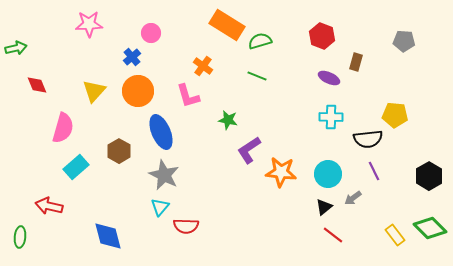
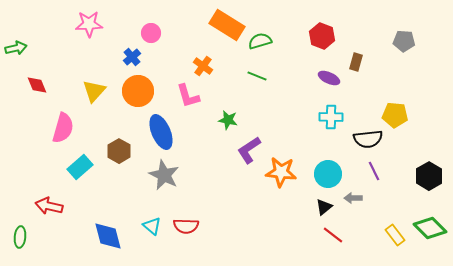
cyan rectangle: moved 4 px right
gray arrow: rotated 36 degrees clockwise
cyan triangle: moved 8 px left, 19 px down; rotated 30 degrees counterclockwise
